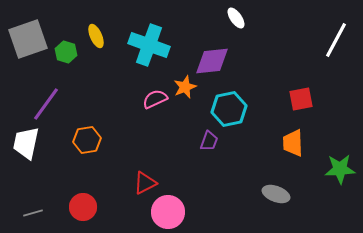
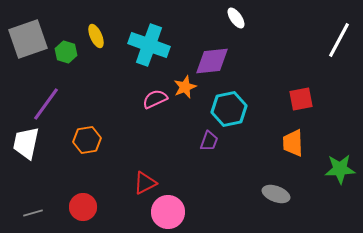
white line: moved 3 px right
